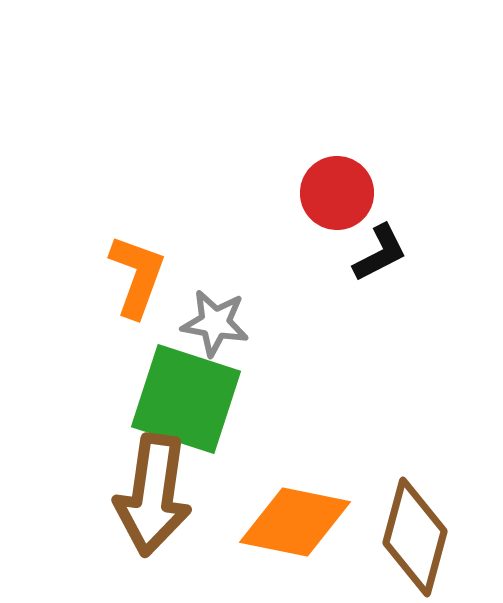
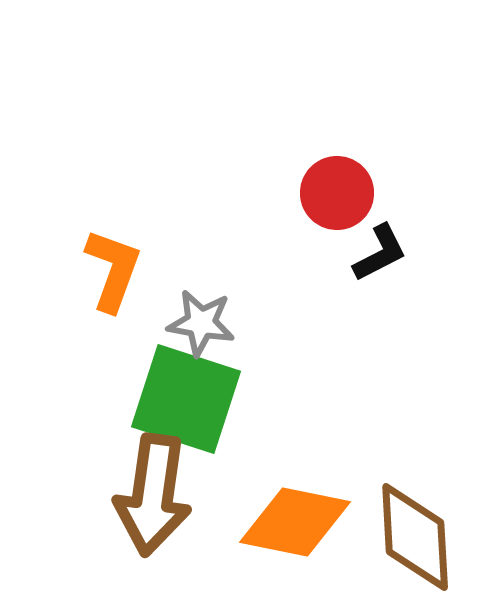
orange L-shape: moved 24 px left, 6 px up
gray star: moved 14 px left
brown diamond: rotated 18 degrees counterclockwise
